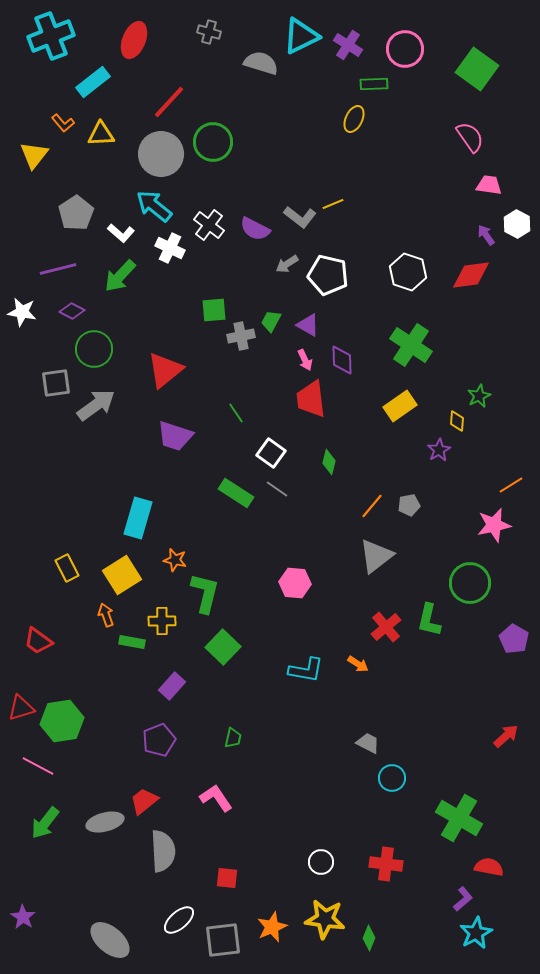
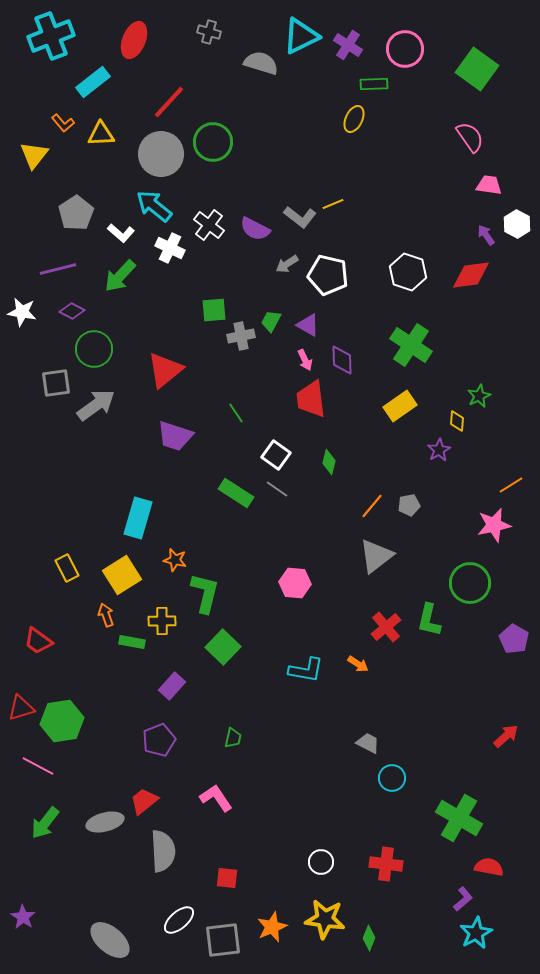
white square at (271, 453): moved 5 px right, 2 px down
